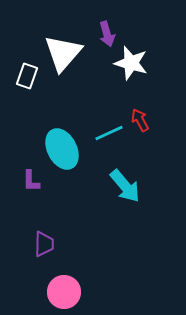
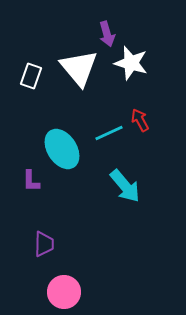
white triangle: moved 16 px right, 15 px down; rotated 21 degrees counterclockwise
white rectangle: moved 4 px right
cyan ellipse: rotated 6 degrees counterclockwise
